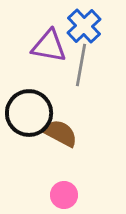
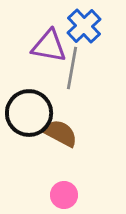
gray line: moved 9 px left, 3 px down
